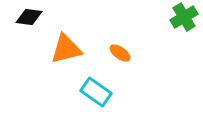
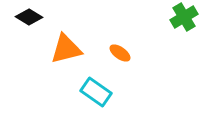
black diamond: rotated 24 degrees clockwise
